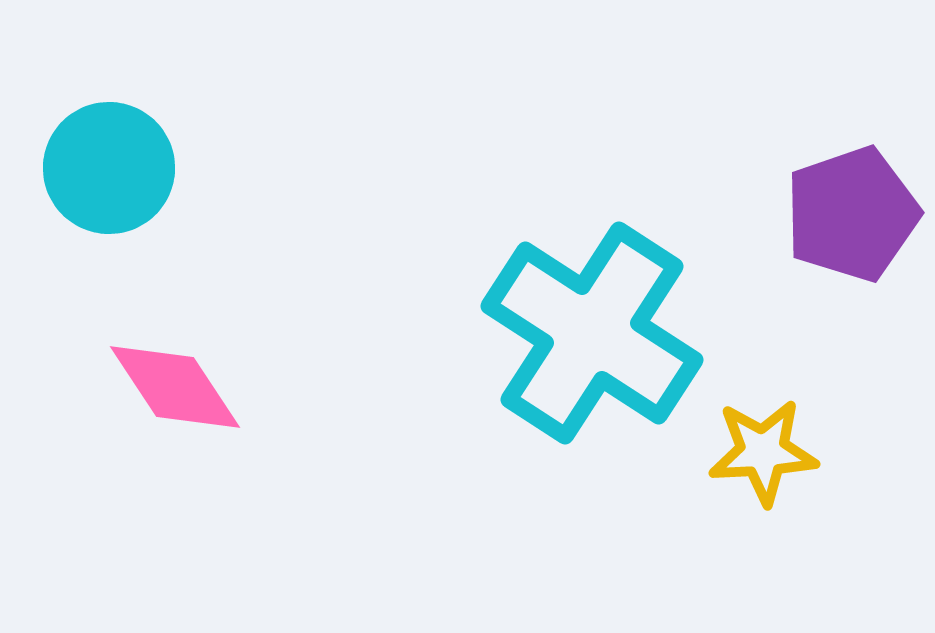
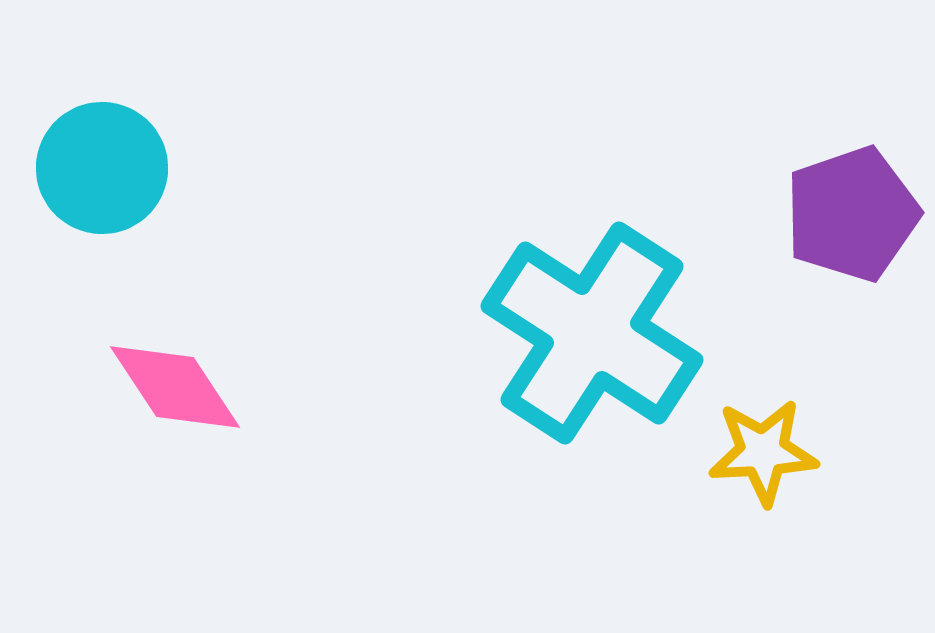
cyan circle: moved 7 px left
